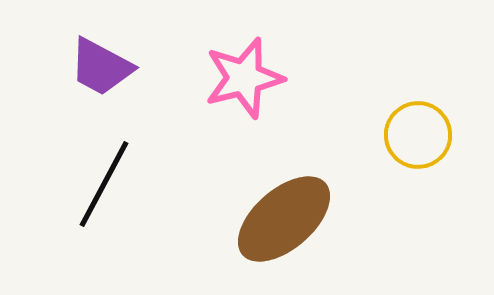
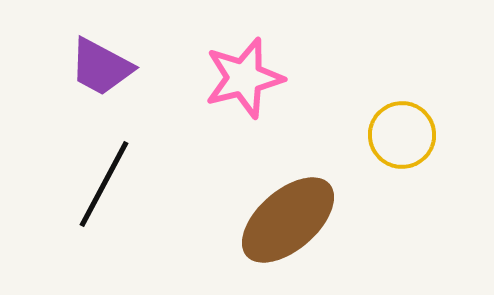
yellow circle: moved 16 px left
brown ellipse: moved 4 px right, 1 px down
